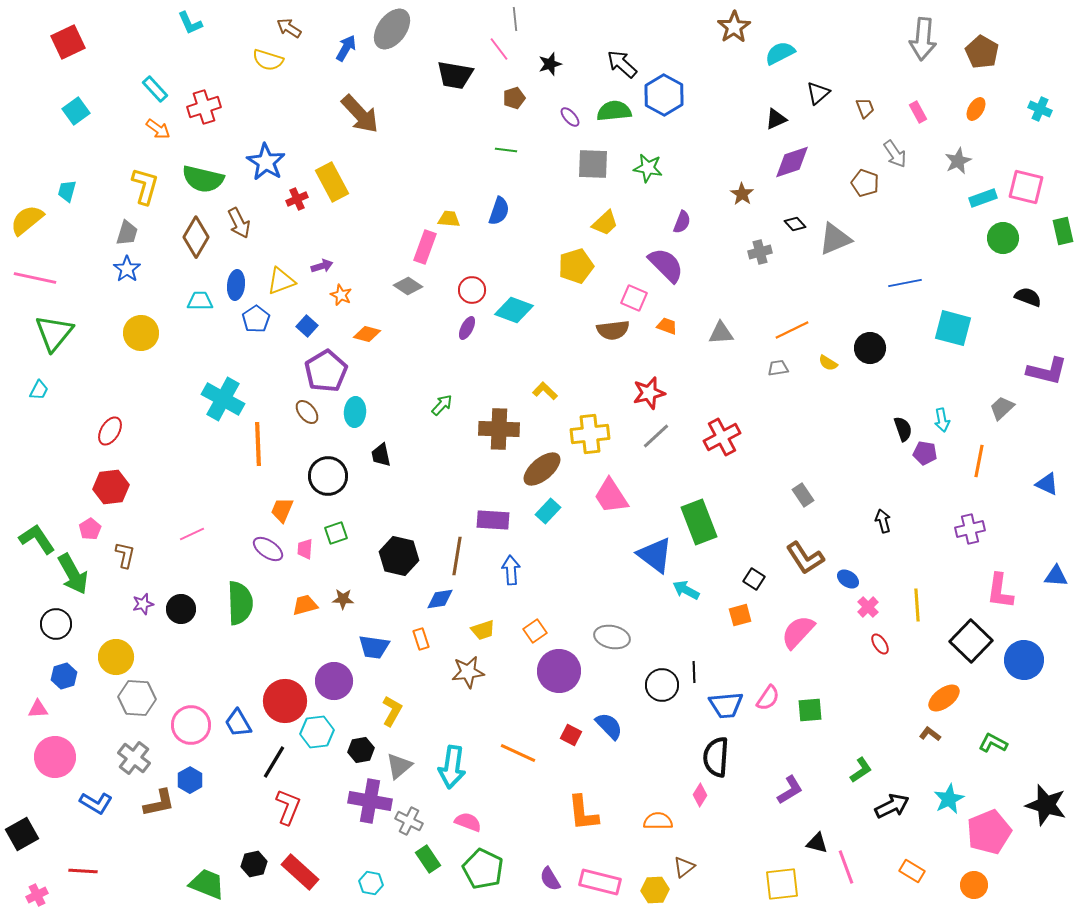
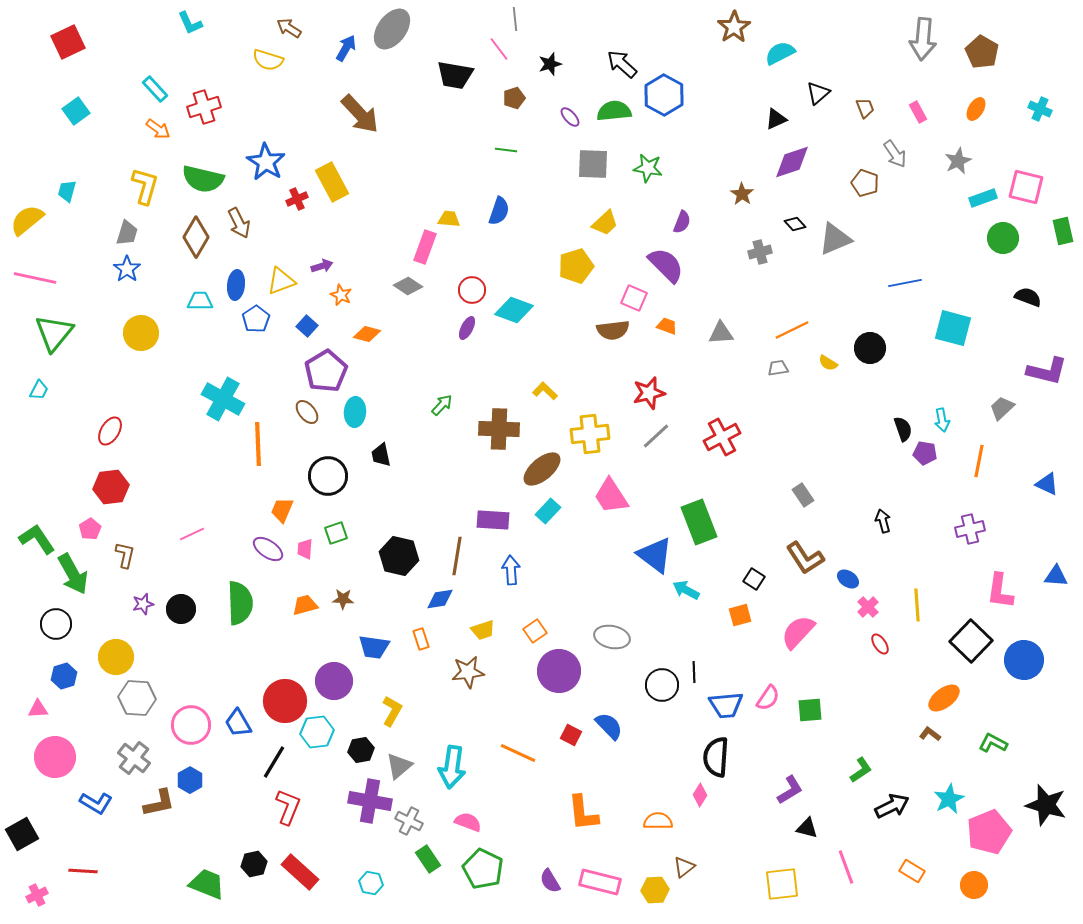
black triangle at (817, 843): moved 10 px left, 15 px up
purple semicircle at (550, 879): moved 2 px down
